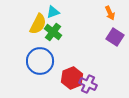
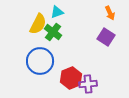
cyan triangle: moved 4 px right
purple square: moved 9 px left
red hexagon: moved 1 px left
purple cross: rotated 30 degrees counterclockwise
